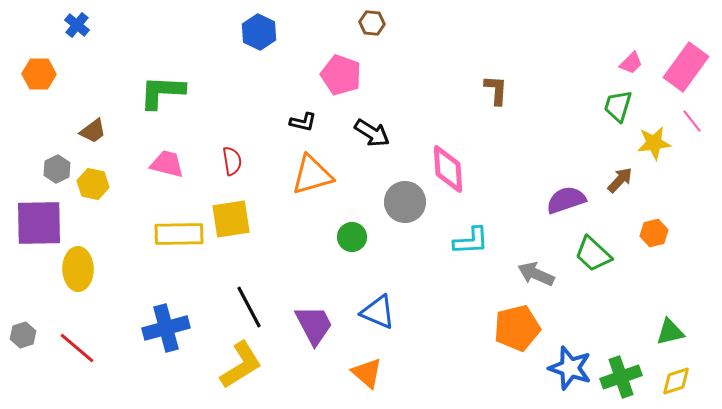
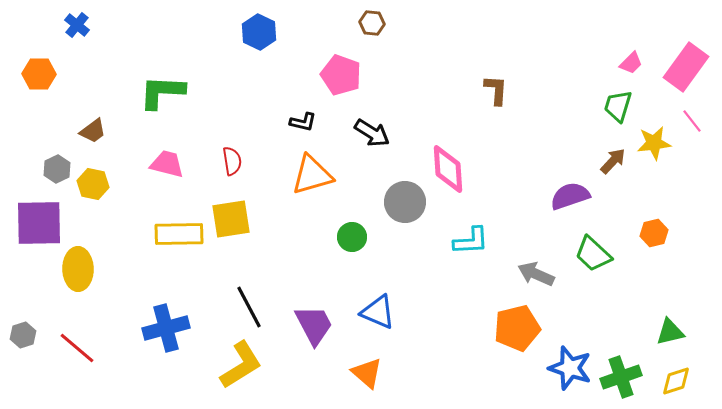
brown arrow at (620, 180): moved 7 px left, 19 px up
purple semicircle at (566, 200): moved 4 px right, 4 px up
